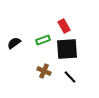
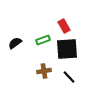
black semicircle: moved 1 px right
brown cross: rotated 32 degrees counterclockwise
black line: moved 1 px left
